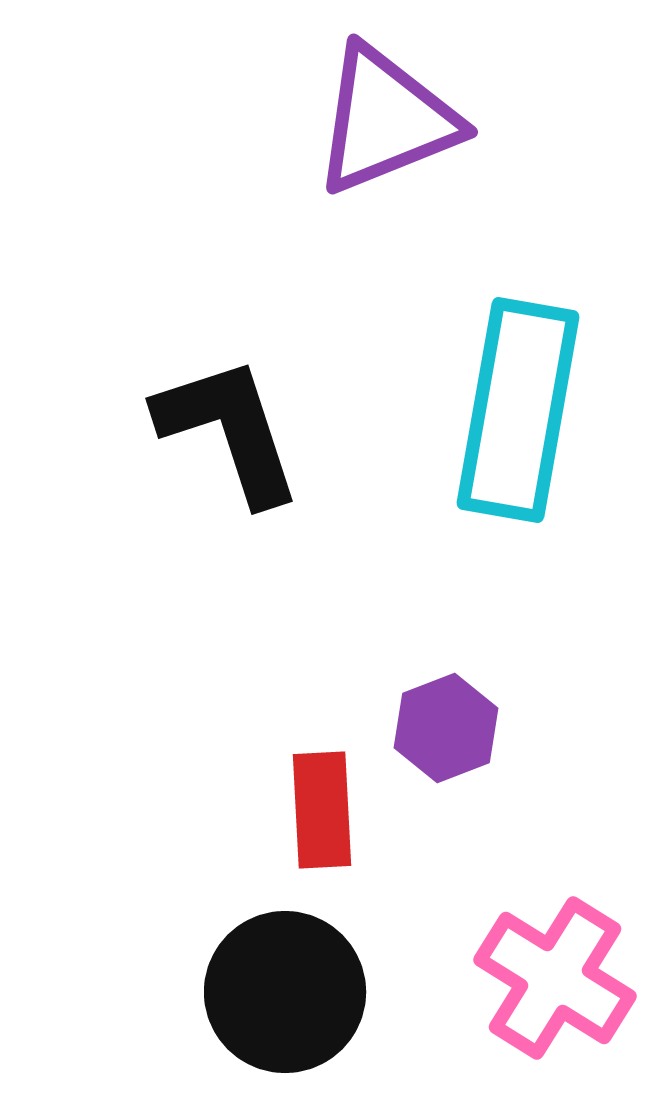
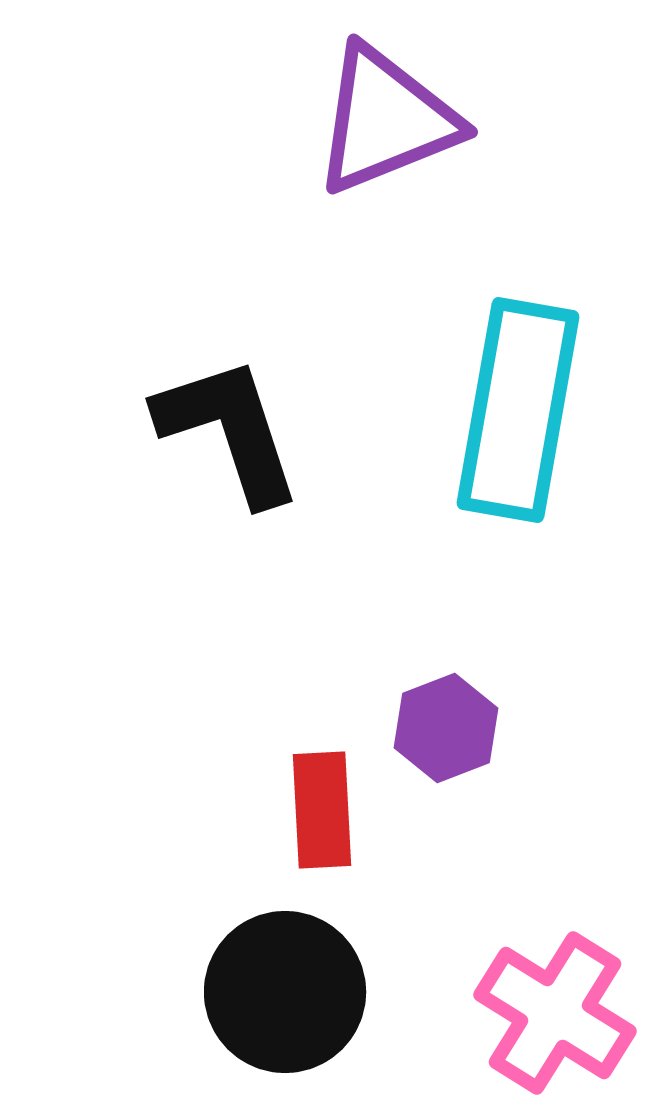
pink cross: moved 35 px down
